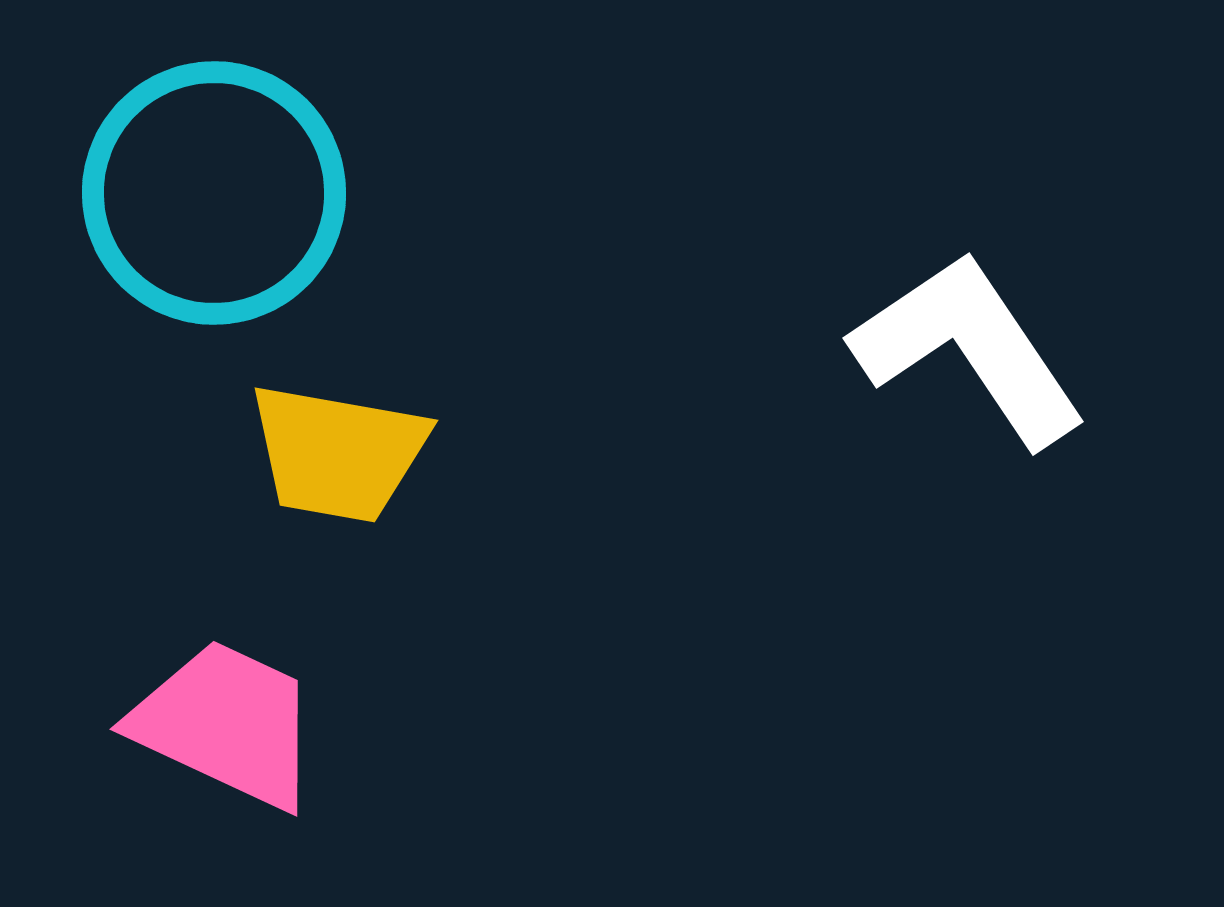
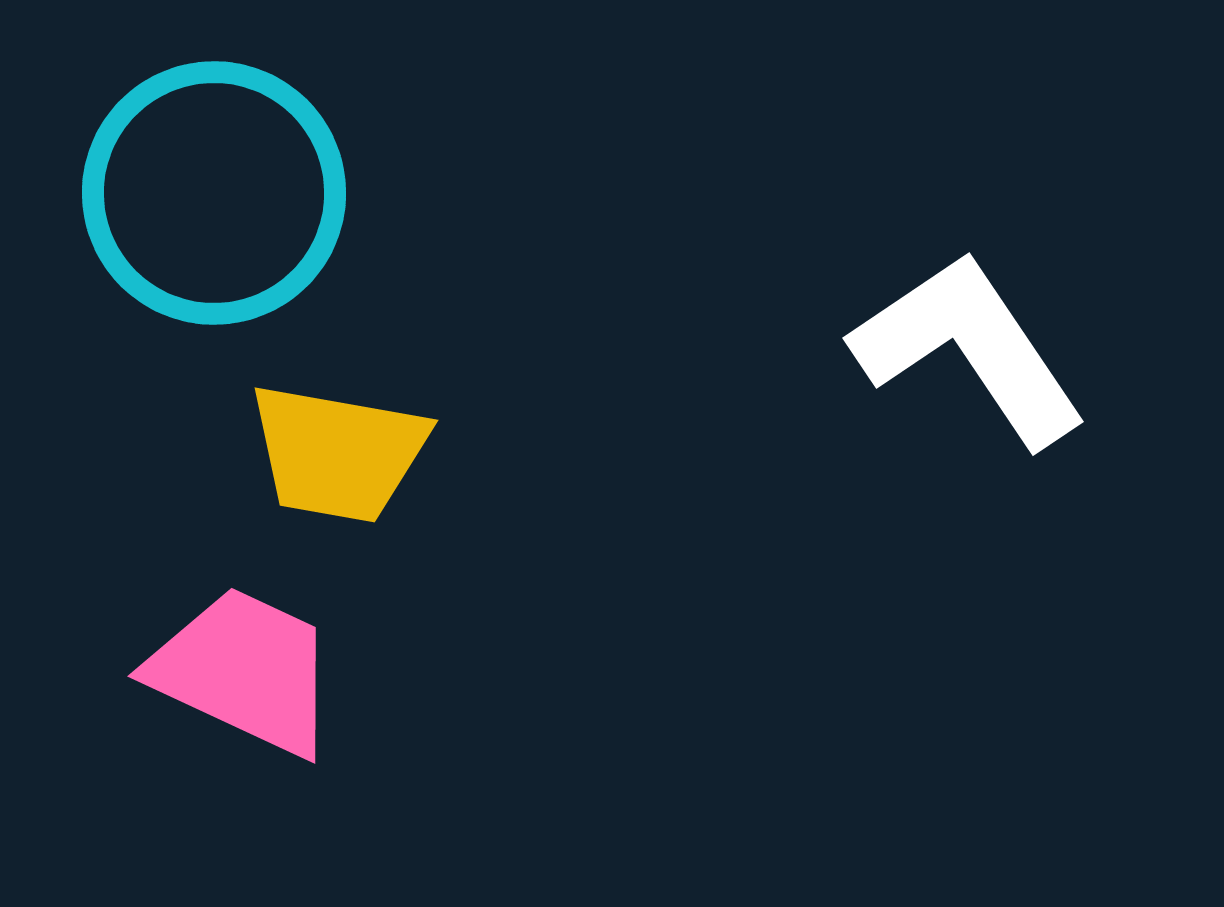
pink trapezoid: moved 18 px right, 53 px up
